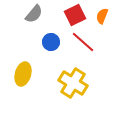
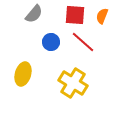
red square: rotated 30 degrees clockwise
